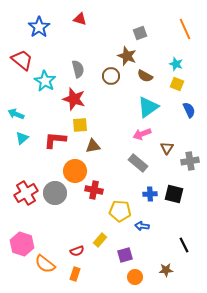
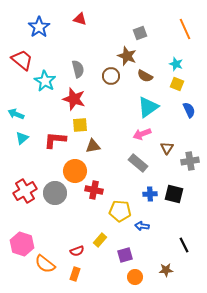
red cross at (26, 193): moved 1 px left, 2 px up
